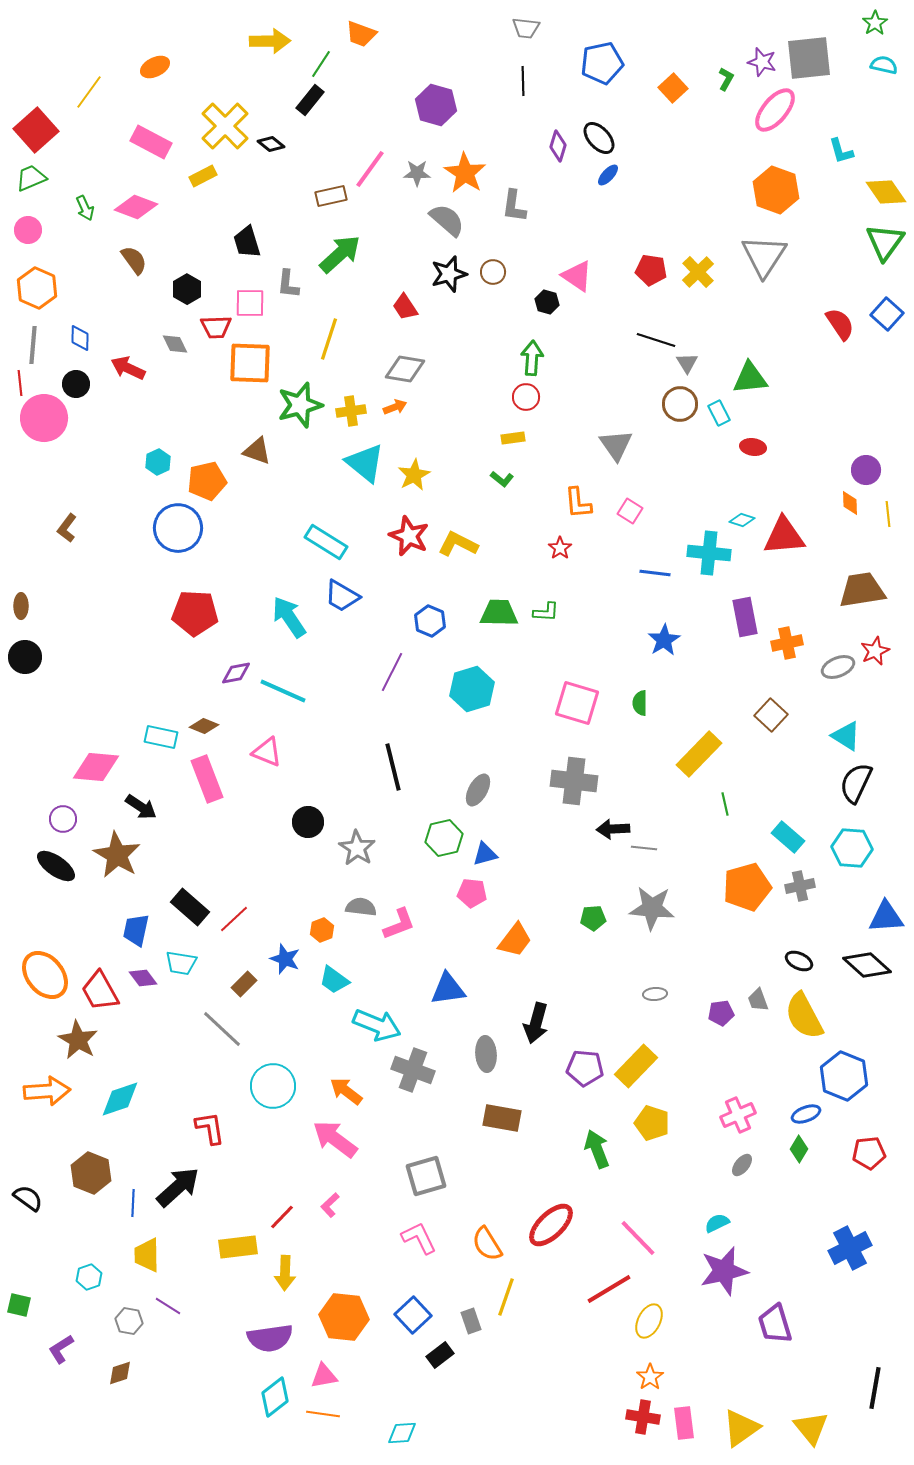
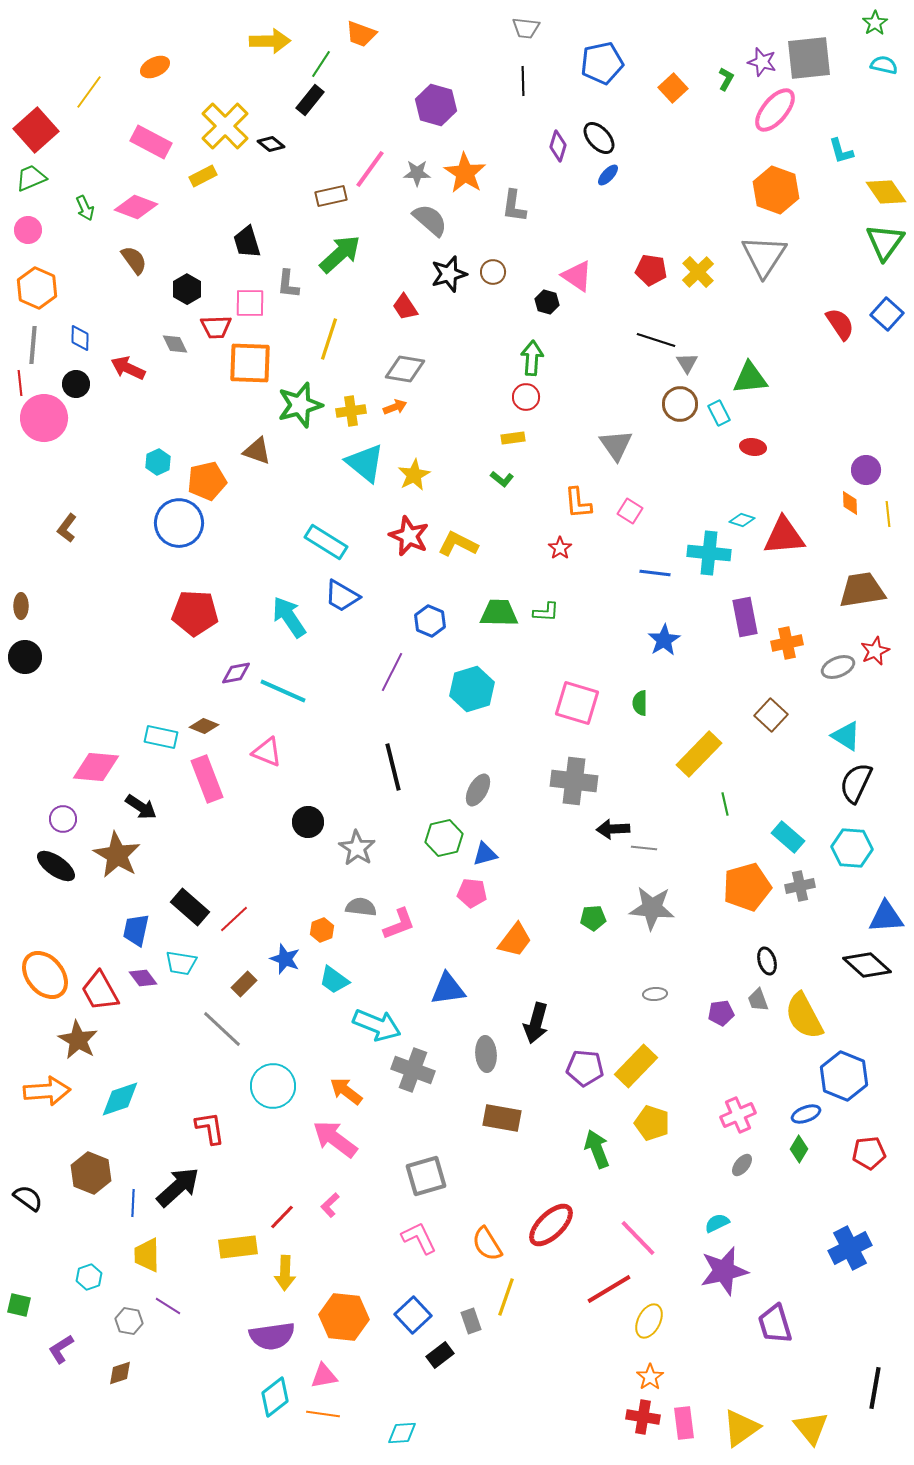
gray semicircle at (447, 220): moved 17 px left
blue circle at (178, 528): moved 1 px right, 5 px up
black ellipse at (799, 961): moved 32 px left; rotated 48 degrees clockwise
purple semicircle at (270, 1338): moved 2 px right, 2 px up
